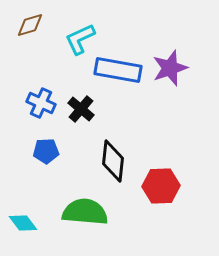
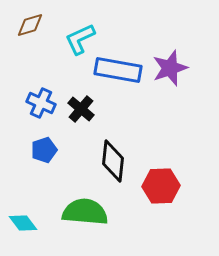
blue pentagon: moved 2 px left, 1 px up; rotated 15 degrees counterclockwise
